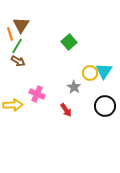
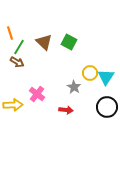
brown triangle: moved 23 px right, 17 px down; rotated 18 degrees counterclockwise
orange line: moved 1 px up
green square: rotated 21 degrees counterclockwise
green line: moved 2 px right, 1 px down
brown arrow: moved 1 px left, 1 px down
cyan triangle: moved 2 px right, 6 px down
pink cross: rotated 14 degrees clockwise
black circle: moved 2 px right, 1 px down
red arrow: rotated 48 degrees counterclockwise
